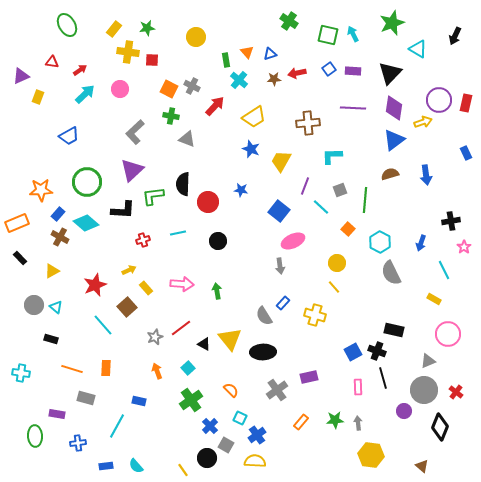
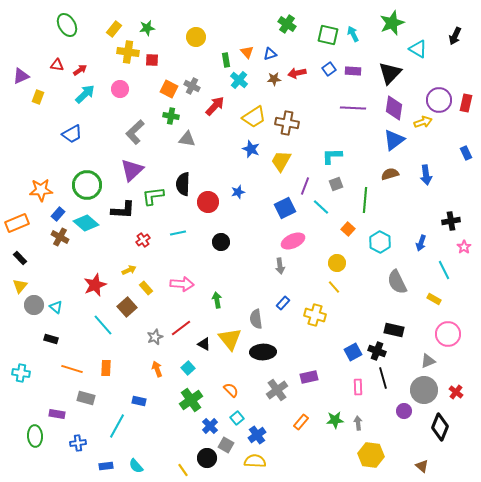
green cross at (289, 21): moved 2 px left, 3 px down
red triangle at (52, 62): moved 5 px right, 3 px down
brown cross at (308, 123): moved 21 px left; rotated 15 degrees clockwise
blue trapezoid at (69, 136): moved 3 px right, 2 px up
gray triangle at (187, 139): rotated 12 degrees counterclockwise
green circle at (87, 182): moved 3 px down
blue star at (241, 190): moved 3 px left, 2 px down; rotated 24 degrees counterclockwise
gray square at (340, 190): moved 4 px left, 6 px up
blue square at (279, 211): moved 6 px right, 3 px up; rotated 25 degrees clockwise
red cross at (143, 240): rotated 16 degrees counterclockwise
black circle at (218, 241): moved 3 px right, 1 px down
yellow triangle at (52, 271): moved 32 px left, 15 px down; rotated 21 degrees counterclockwise
gray semicircle at (391, 273): moved 6 px right, 9 px down
green arrow at (217, 291): moved 9 px down
gray semicircle at (264, 316): moved 8 px left, 3 px down; rotated 24 degrees clockwise
orange arrow at (157, 371): moved 2 px up
cyan square at (240, 418): moved 3 px left; rotated 24 degrees clockwise
